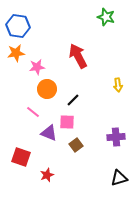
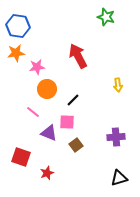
red star: moved 2 px up
